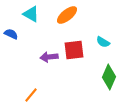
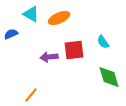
orange ellipse: moved 8 px left, 3 px down; rotated 15 degrees clockwise
blue semicircle: rotated 48 degrees counterclockwise
cyan semicircle: rotated 24 degrees clockwise
green diamond: rotated 40 degrees counterclockwise
